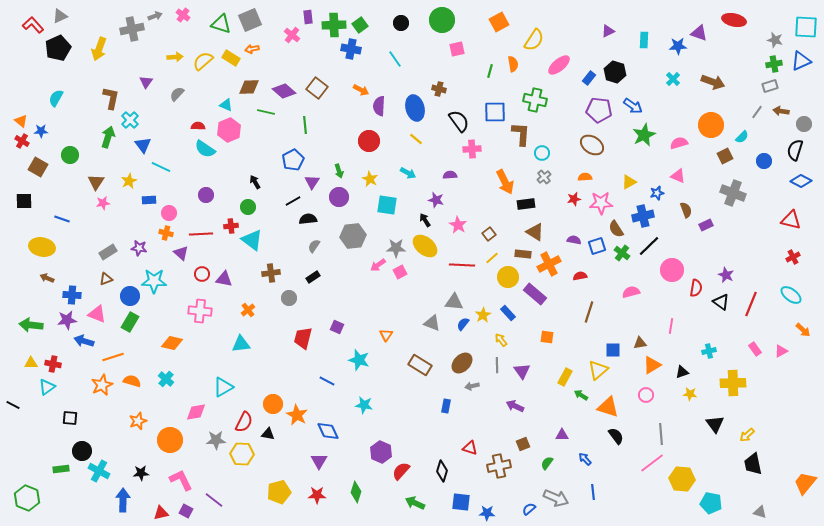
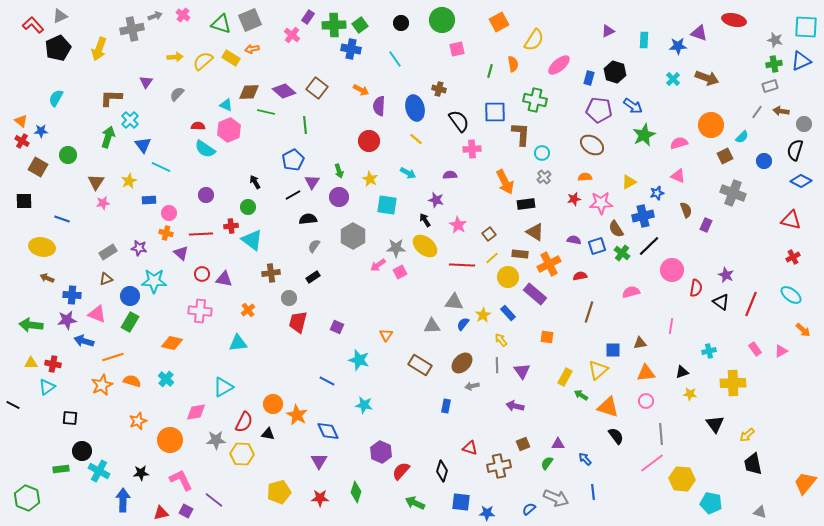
purple rectangle at (308, 17): rotated 40 degrees clockwise
blue rectangle at (589, 78): rotated 24 degrees counterclockwise
brown arrow at (713, 82): moved 6 px left, 4 px up
brown diamond at (249, 87): moved 5 px down
brown L-shape at (111, 98): rotated 100 degrees counterclockwise
green circle at (70, 155): moved 2 px left
black line at (293, 201): moved 6 px up
purple rectangle at (706, 225): rotated 40 degrees counterclockwise
gray hexagon at (353, 236): rotated 25 degrees counterclockwise
brown rectangle at (523, 254): moved 3 px left
gray triangle at (432, 323): moved 3 px down; rotated 24 degrees counterclockwise
red trapezoid at (303, 338): moved 5 px left, 16 px up
cyan triangle at (241, 344): moved 3 px left, 1 px up
orange triangle at (652, 365): moved 6 px left, 8 px down; rotated 24 degrees clockwise
pink circle at (646, 395): moved 6 px down
purple arrow at (515, 406): rotated 12 degrees counterclockwise
purple triangle at (562, 435): moved 4 px left, 9 px down
red star at (317, 495): moved 3 px right, 3 px down
